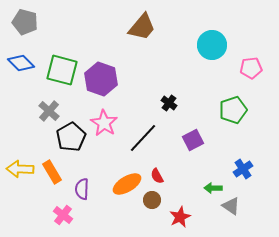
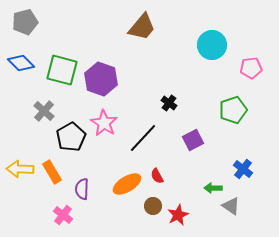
gray pentagon: rotated 30 degrees counterclockwise
gray cross: moved 5 px left
blue cross: rotated 18 degrees counterclockwise
brown circle: moved 1 px right, 6 px down
red star: moved 2 px left, 2 px up
